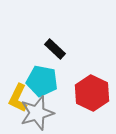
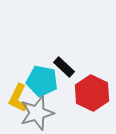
black rectangle: moved 9 px right, 18 px down
